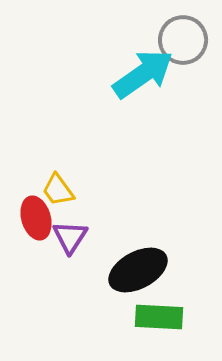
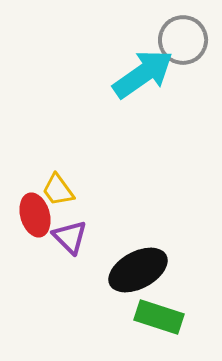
red ellipse: moved 1 px left, 3 px up
purple triangle: rotated 18 degrees counterclockwise
green rectangle: rotated 15 degrees clockwise
